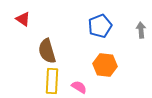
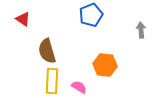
blue pentagon: moved 9 px left, 11 px up
